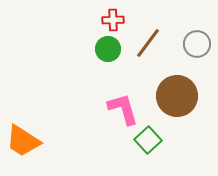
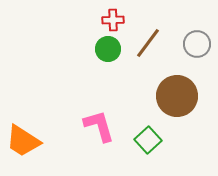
pink L-shape: moved 24 px left, 17 px down
